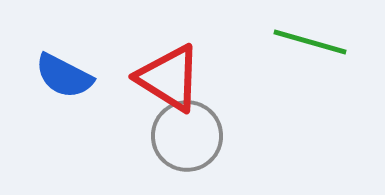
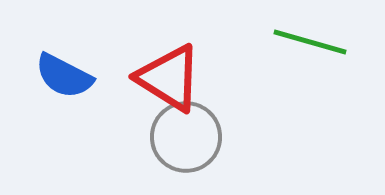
gray circle: moved 1 px left, 1 px down
